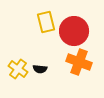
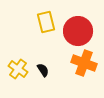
red circle: moved 4 px right
orange cross: moved 5 px right, 1 px down
black semicircle: moved 3 px right, 1 px down; rotated 128 degrees counterclockwise
